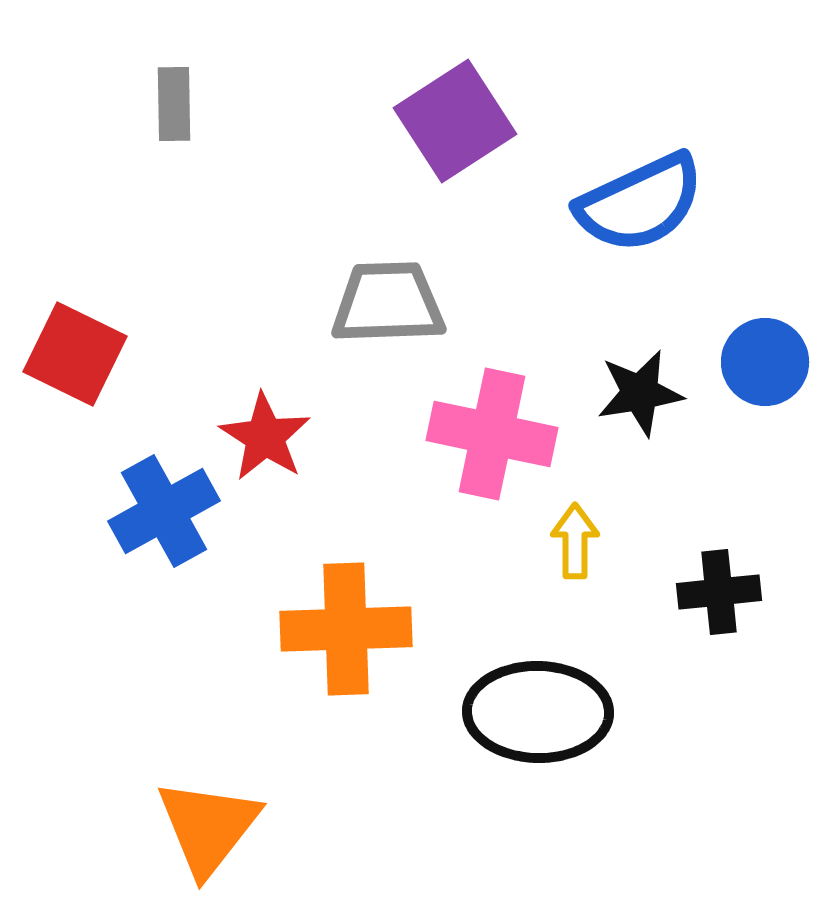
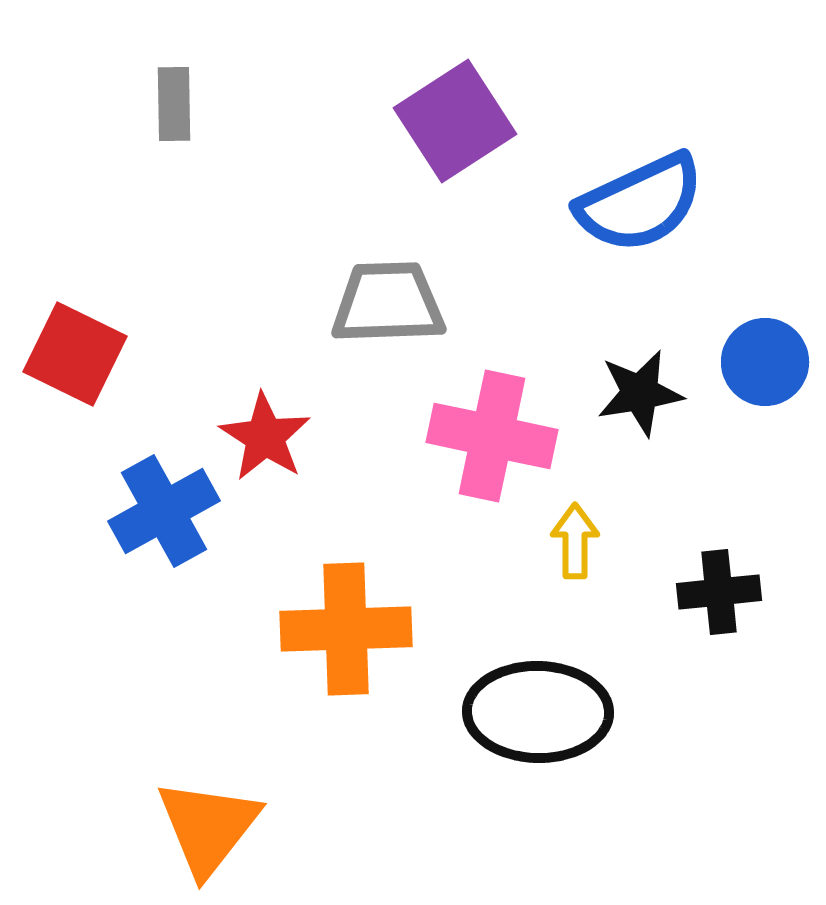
pink cross: moved 2 px down
